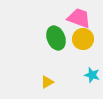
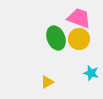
yellow circle: moved 4 px left
cyan star: moved 1 px left, 2 px up
